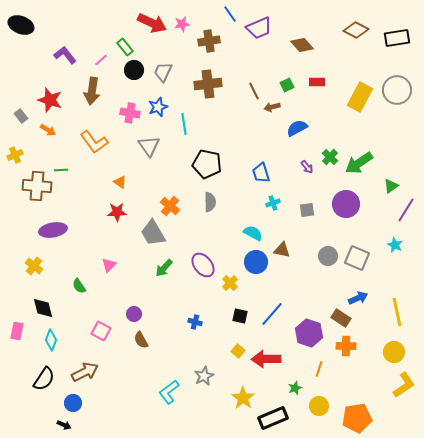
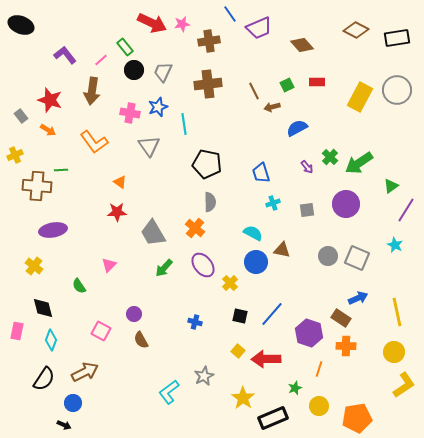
orange cross at (170, 206): moved 25 px right, 22 px down
